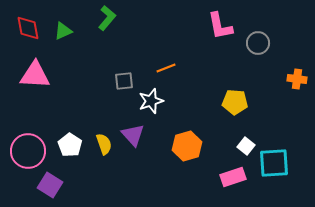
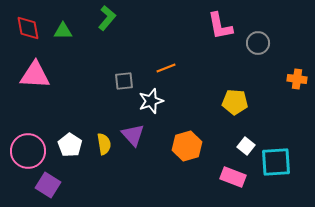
green triangle: rotated 24 degrees clockwise
yellow semicircle: rotated 10 degrees clockwise
cyan square: moved 2 px right, 1 px up
pink rectangle: rotated 40 degrees clockwise
purple square: moved 2 px left
